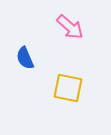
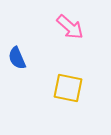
blue semicircle: moved 8 px left
